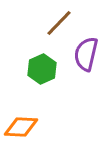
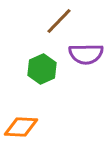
brown line: moved 2 px up
purple semicircle: rotated 104 degrees counterclockwise
